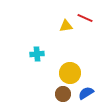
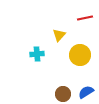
red line: rotated 35 degrees counterclockwise
yellow triangle: moved 7 px left, 9 px down; rotated 40 degrees counterclockwise
yellow circle: moved 10 px right, 18 px up
blue semicircle: moved 1 px up
